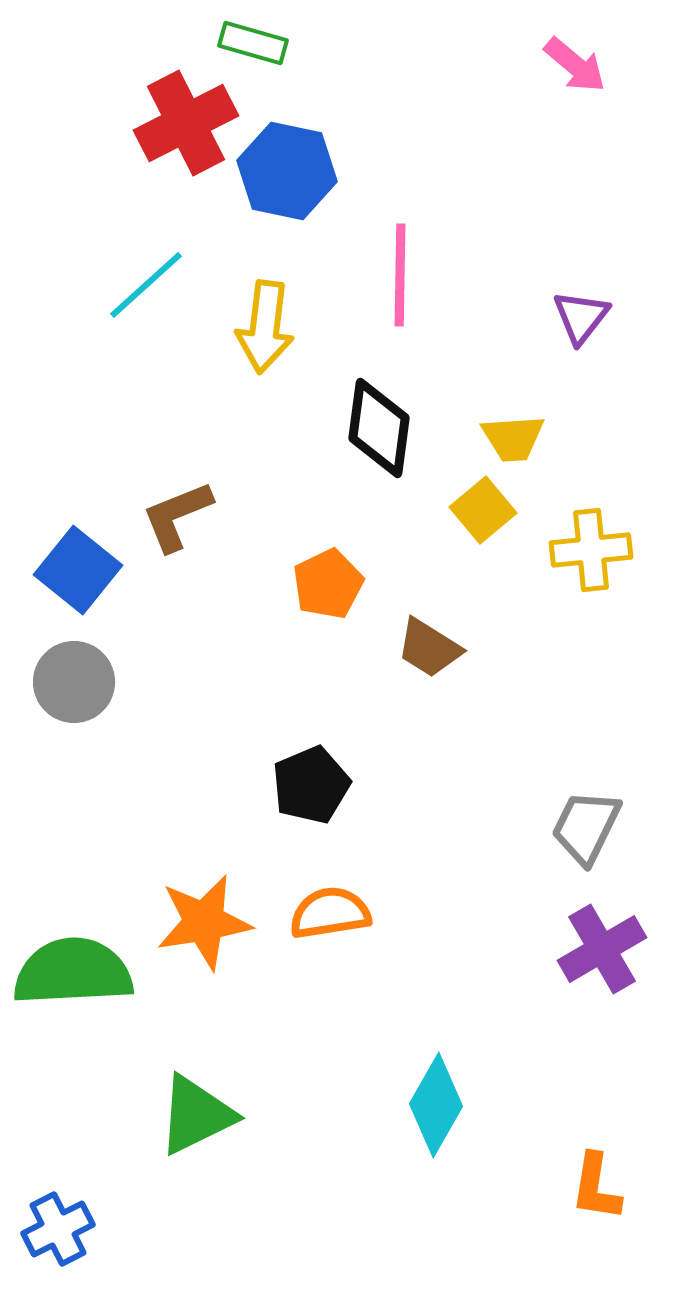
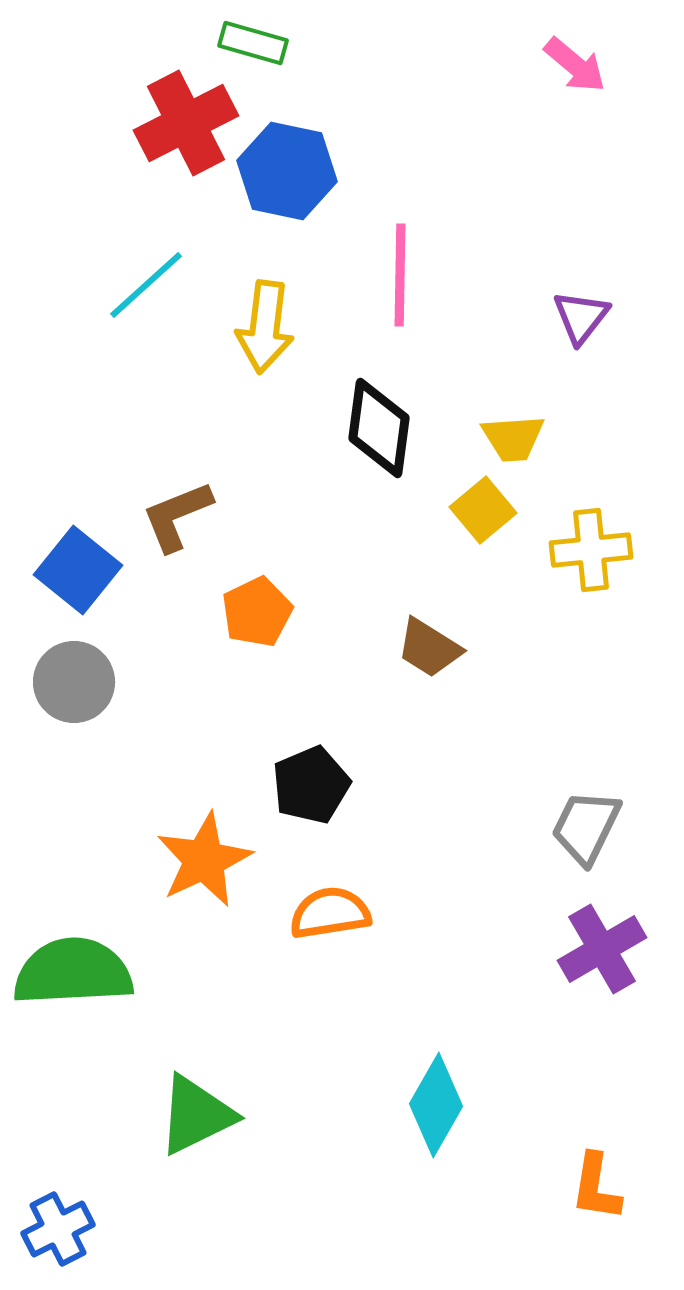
orange pentagon: moved 71 px left, 28 px down
orange star: moved 62 px up; rotated 16 degrees counterclockwise
